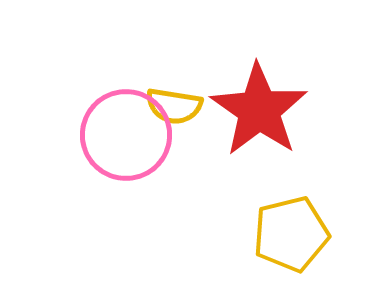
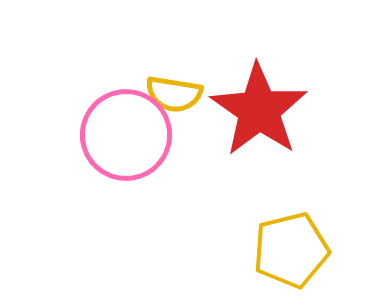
yellow semicircle: moved 12 px up
yellow pentagon: moved 16 px down
